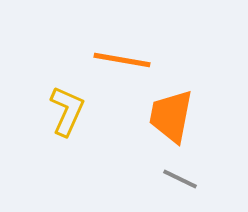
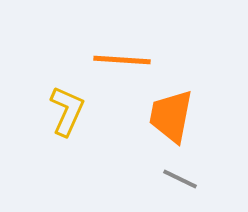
orange line: rotated 6 degrees counterclockwise
